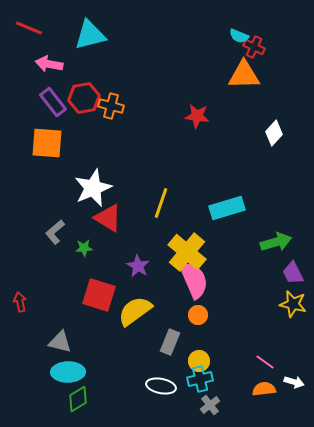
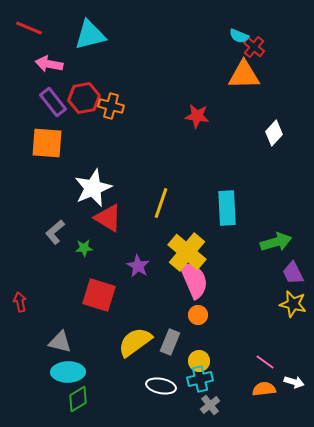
red cross: rotated 15 degrees clockwise
cyan rectangle: rotated 76 degrees counterclockwise
yellow semicircle: moved 31 px down
